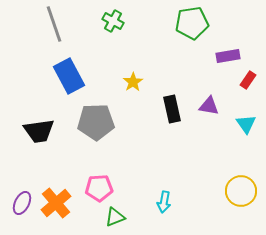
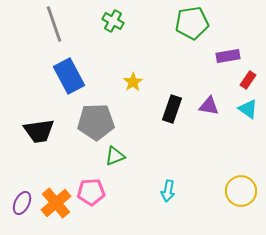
black rectangle: rotated 32 degrees clockwise
cyan triangle: moved 2 px right, 15 px up; rotated 20 degrees counterclockwise
pink pentagon: moved 8 px left, 4 px down
cyan arrow: moved 4 px right, 11 px up
green triangle: moved 61 px up
